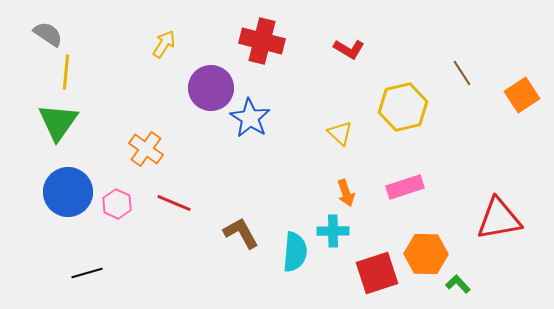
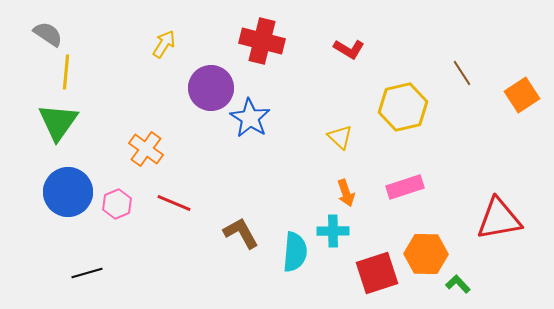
yellow triangle: moved 4 px down
pink hexagon: rotated 12 degrees clockwise
